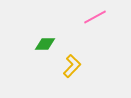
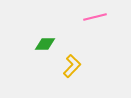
pink line: rotated 15 degrees clockwise
